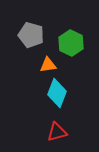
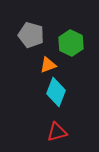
orange triangle: rotated 12 degrees counterclockwise
cyan diamond: moved 1 px left, 1 px up
